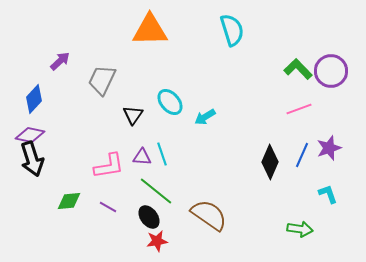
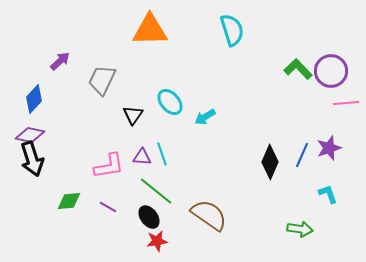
pink line: moved 47 px right, 6 px up; rotated 15 degrees clockwise
